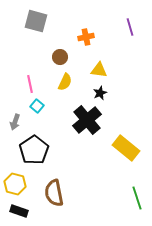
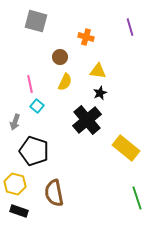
orange cross: rotated 28 degrees clockwise
yellow triangle: moved 1 px left, 1 px down
black pentagon: moved 1 px down; rotated 20 degrees counterclockwise
